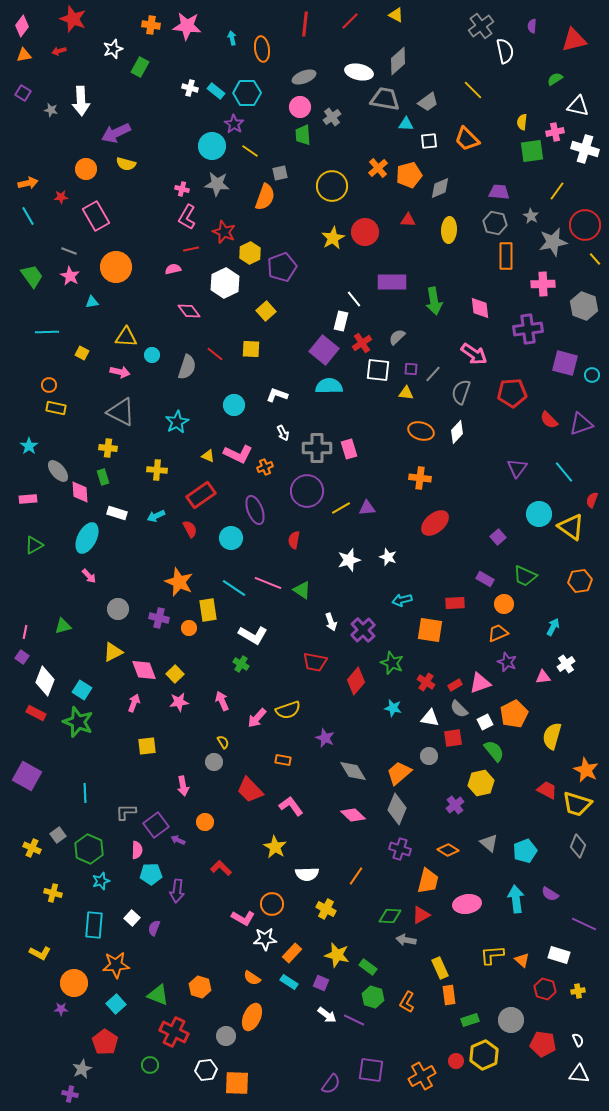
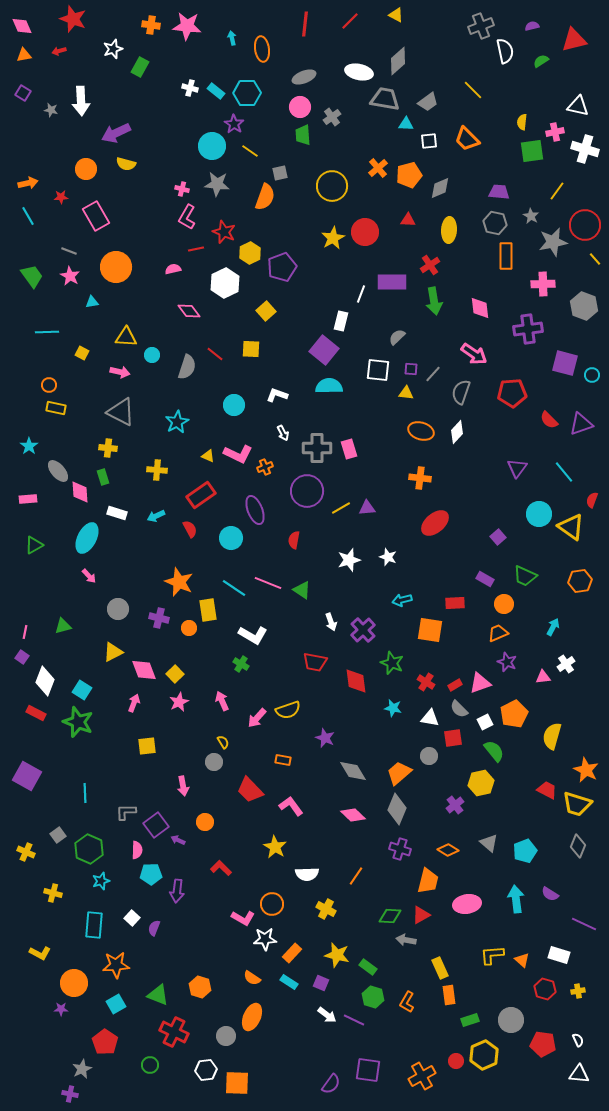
pink diamond at (22, 26): rotated 60 degrees counterclockwise
gray cross at (481, 26): rotated 15 degrees clockwise
purple semicircle at (532, 26): rotated 72 degrees clockwise
green semicircle at (555, 79): moved 14 px left, 18 px up
red line at (191, 249): moved 5 px right
white line at (354, 299): moved 7 px right, 5 px up; rotated 60 degrees clockwise
red cross at (362, 343): moved 68 px right, 78 px up
red diamond at (356, 681): rotated 48 degrees counterclockwise
pink star at (179, 702): rotated 18 degrees counterclockwise
yellow cross at (32, 848): moved 6 px left, 4 px down
cyan square at (116, 1004): rotated 12 degrees clockwise
purple square at (371, 1070): moved 3 px left
